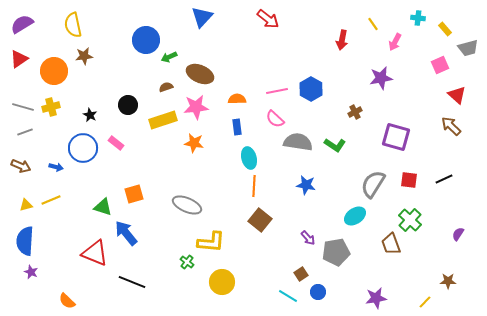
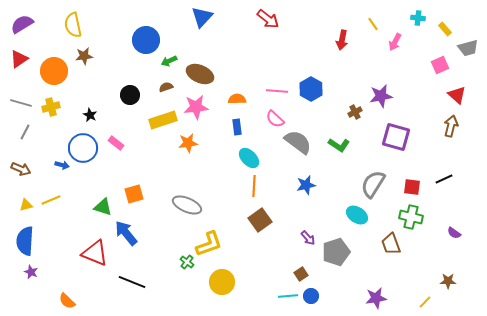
green arrow at (169, 57): moved 4 px down
purple star at (381, 78): moved 18 px down
pink line at (277, 91): rotated 15 degrees clockwise
black circle at (128, 105): moved 2 px right, 10 px up
gray line at (23, 107): moved 2 px left, 4 px up
brown arrow at (451, 126): rotated 60 degrees clockwise
gray line at (25, 132): rotated 42 degrees counterclockwise
gray semicircle at (298, 142): rotated 28 degrees clockwise
orange star at (194, 143): moved 6 px left; rotated 18 degrees counterclockwise
green L-shape at (335, 145): moved 4 px right
cyan ellipse at (249, 158): rotated 30 degrees counterclockwise
brown arrow at (21, 166): moved 3 px down
blue arrow at (56, 167): moved 6 px right, 2 px up
red square at (409, 180): moved 3 px right, 7 px down
blue star at (306, 185): rotated 24 degrees counterclockwise
cyan ellipse at (355, 216): moved 2 px right, 1 px up; rotated 65 degrees clockwise
brown square at (260, 220): rotated 15 degrees clockwise
green cross at (410, 220): moved 1 px right, 3 px up; rotated 30 degrees counterclockwise
purple semicircle at (458, 234): moved 4 px left, 1 px up; rotated 88 degrees counterclockwise
yellow L-shape at (211, 242): moved 2 px left, 2 px down; rotated 24 degrees counterclockwise
gray pentagon at (336, 252): rotated 8 degrees counterclockwise
blue circle at (318, 292): moved 7 px left, 4 px down
cyan line at (288, 296): rotated 36 degrees counterclockwise
